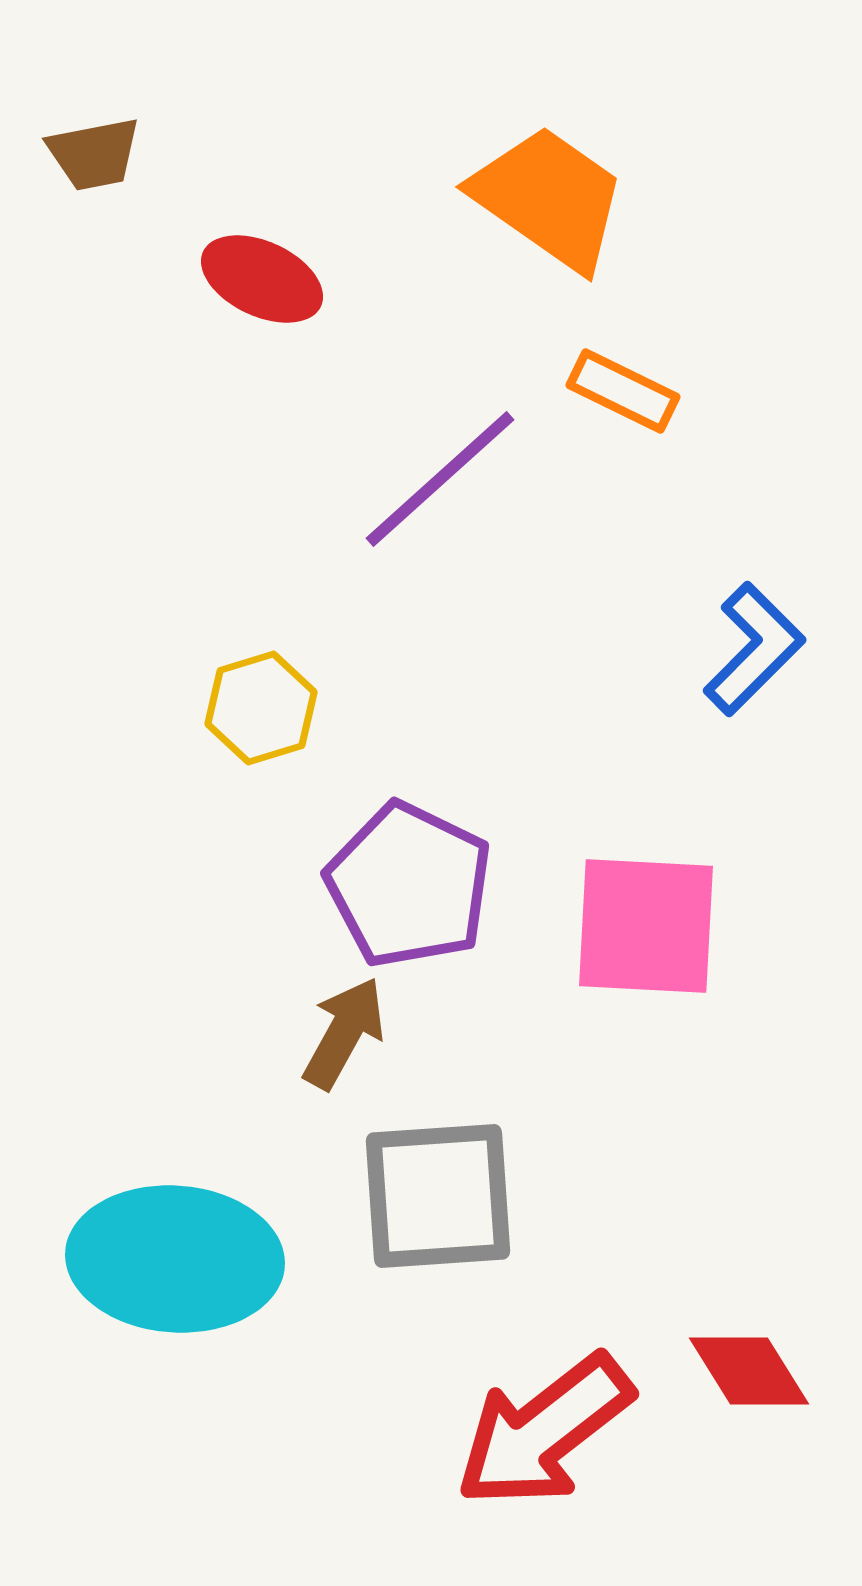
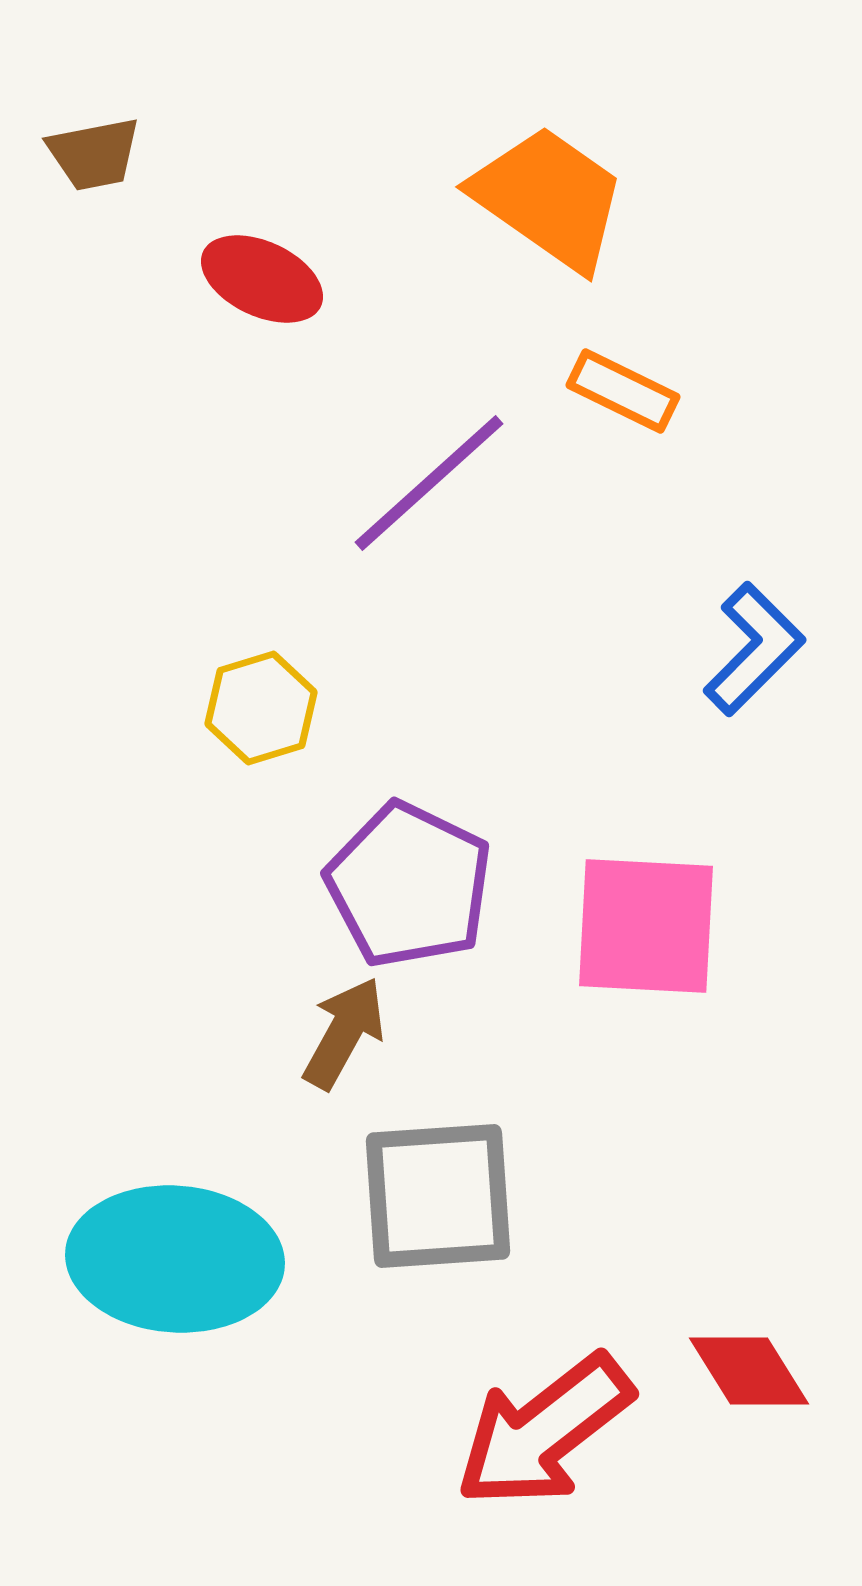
purple line: moved 11 px left, 4 px down
